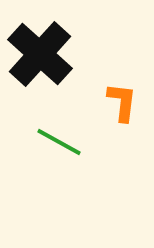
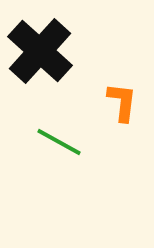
black cross: moved 3 px up
